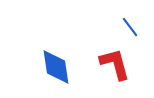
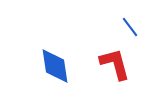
blue diamond: moved 1 px left, 1 px up
